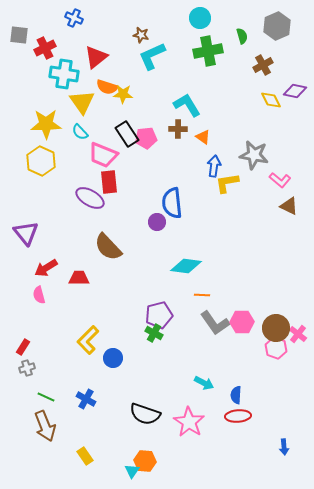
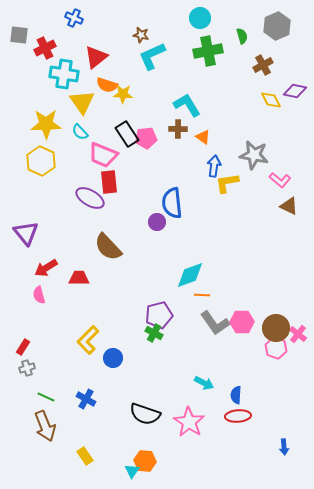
orange semicircle at (107, 87): moved 2 px up
cyan diamond at (186, 266): moved 4 px right, 9 px down; rotated 28 degrees counterclockwise
